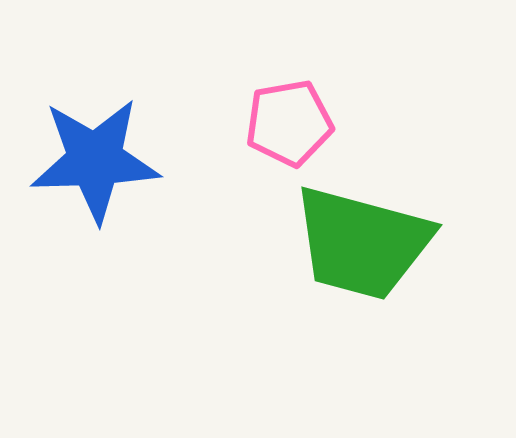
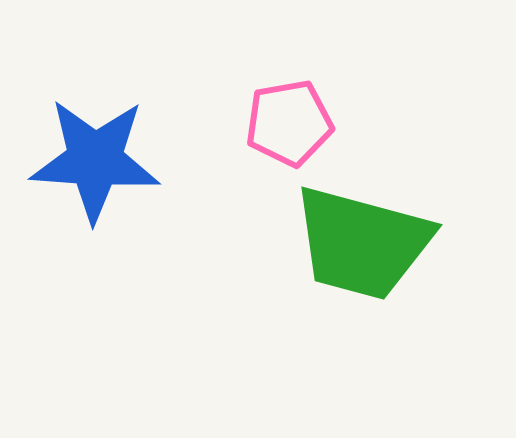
blue star: rotated 6 degrees clockwise
